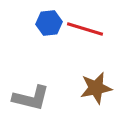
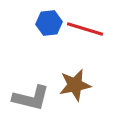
brown star: moved 21 px left, 3 px up
